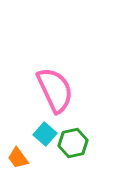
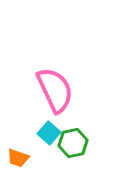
cyan square: moved 4 px right, 1 px up
orange trapezoid: rotated 35 degrees counterclockwise
